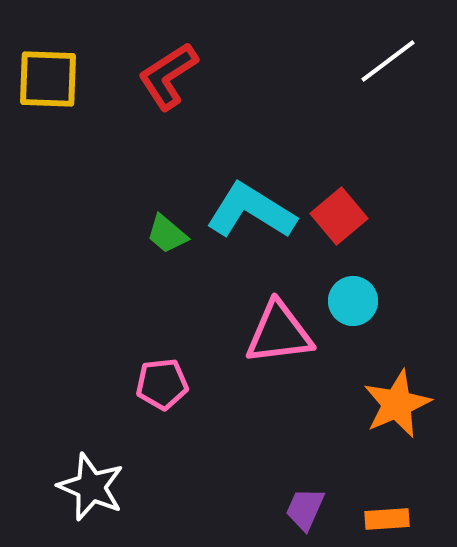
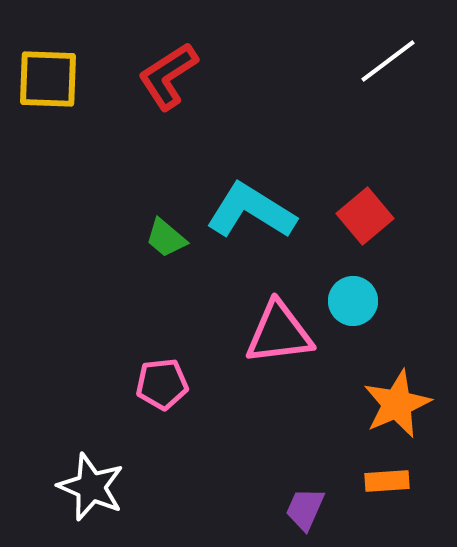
red square: moved 26 px right
green trapezoid: moved 1 px left, 4 px down
orange rectangle: moved 38 px up
